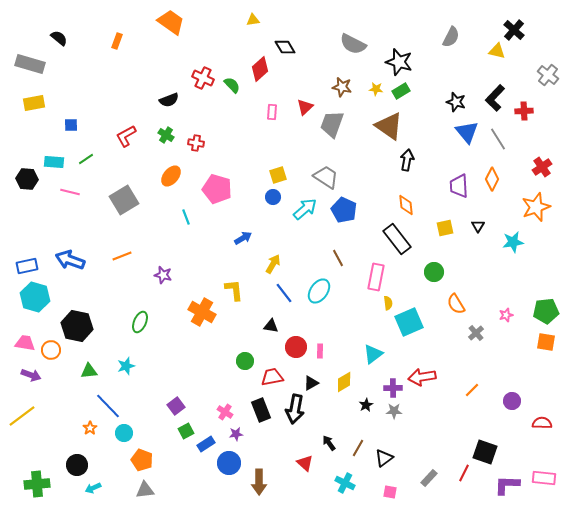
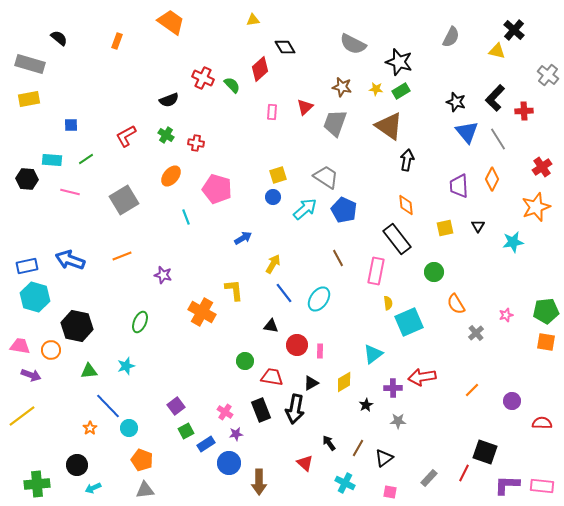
yellow rectangle at (34, 103): moved 5 px left, 4 px up
gray trapezoid at (332, 124): moved 3 px right, 1 px up
cyan rectangle at (54, 162): moved 2 px left, 2 px up
pink rectangle at (376, 277): moved 6 px up
cyan ellipse at (319, 291): moved 8 px down
pink trapezoid at (25, 343): moved 5 px left, 3 px down
red circle at (296, 347): moved 1 px right, 2 px up
red trapezoid at (272, 377): rotated 20 degrees clockwise
gray star at (394, 411): moved 4 px right, 10 px down
cyan circle at (124, 433): moved 5 px right, 5 px up
pink rectangle at (544, 478): moved 2 px left, 8 px down
